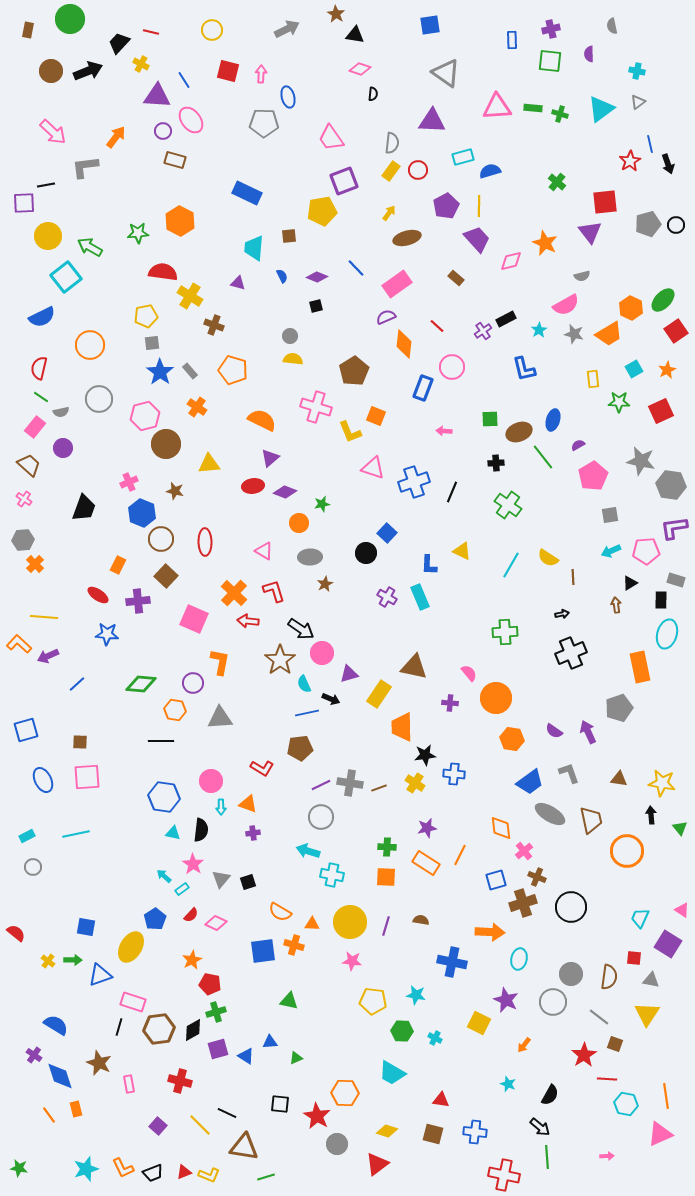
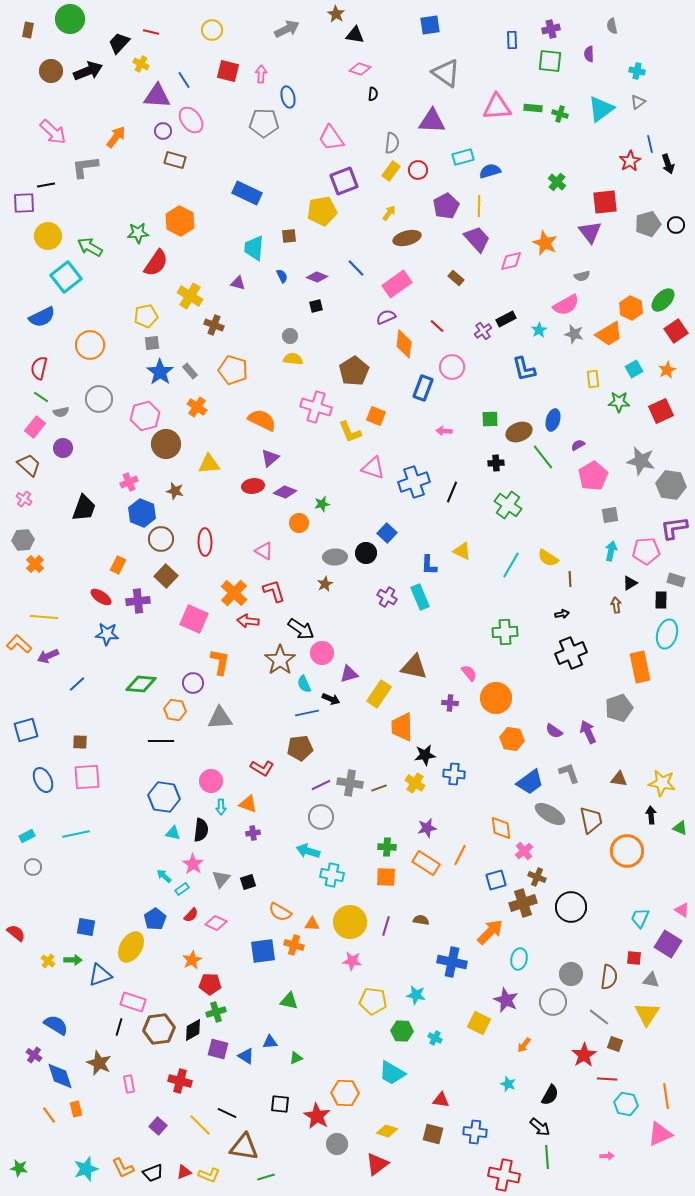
red semicircle at (163, 272): moved 7 px left, 9 px up; rotated 116 degrees clockwise
cyan arrow at (611, 551): rotated 126 degrees clockwise
gray ellipse at (310, 557): moved 25 px right
brown line at (573, 577): moved 3 px left, 2 px down
red ellipse at (98, 595): moved 3 px right, 2 px down
green triangle at (680, 828): rotated 28 degrees counterclockwise
orange arrow at (490, 932): rotated 48 degrees counterclockwise
red pentagon at (210, 984): rotated 10 degrees counterclockwise
purple square at (218, 1049): rotated 30 degrees clockwise
